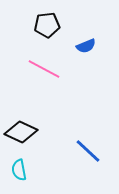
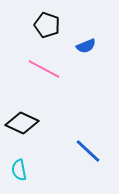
black pentagon: rotated 25 degrees clockwise
black diamond: moved 1 px right, 9 px up
